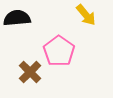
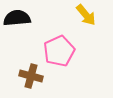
pink pentagon: rotated 12 degrees clockwise
brown cross: moved 1 px right, 4 px down; rotated 30 degrees counterclockwise
